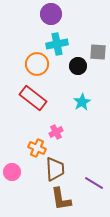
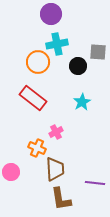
orange circle: moved 1 px right, 2 px up
pink circle: moved 1 px left
purple line: moved 1 px right; rotated 24 degrees counterclockwise
